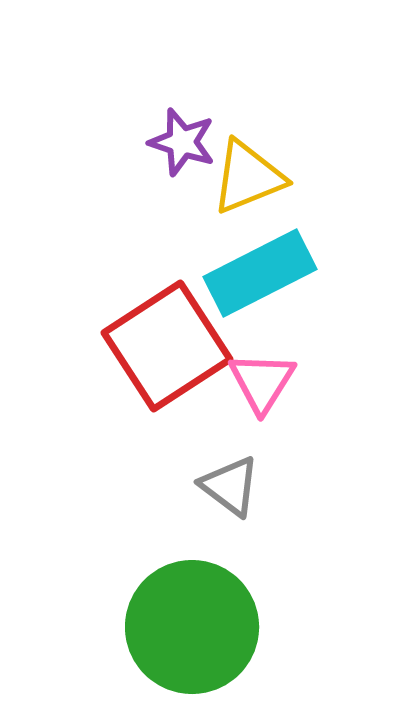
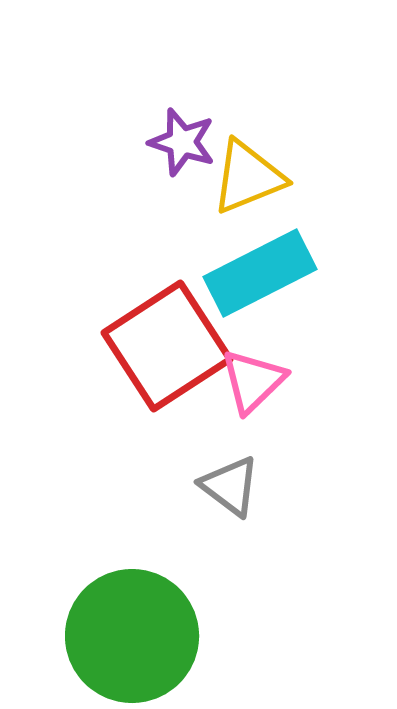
pink triangle: moved 9 px left, 1 px up; rotated 14 degrees clockwise
green circle: moved 60 px left, 9 px down
